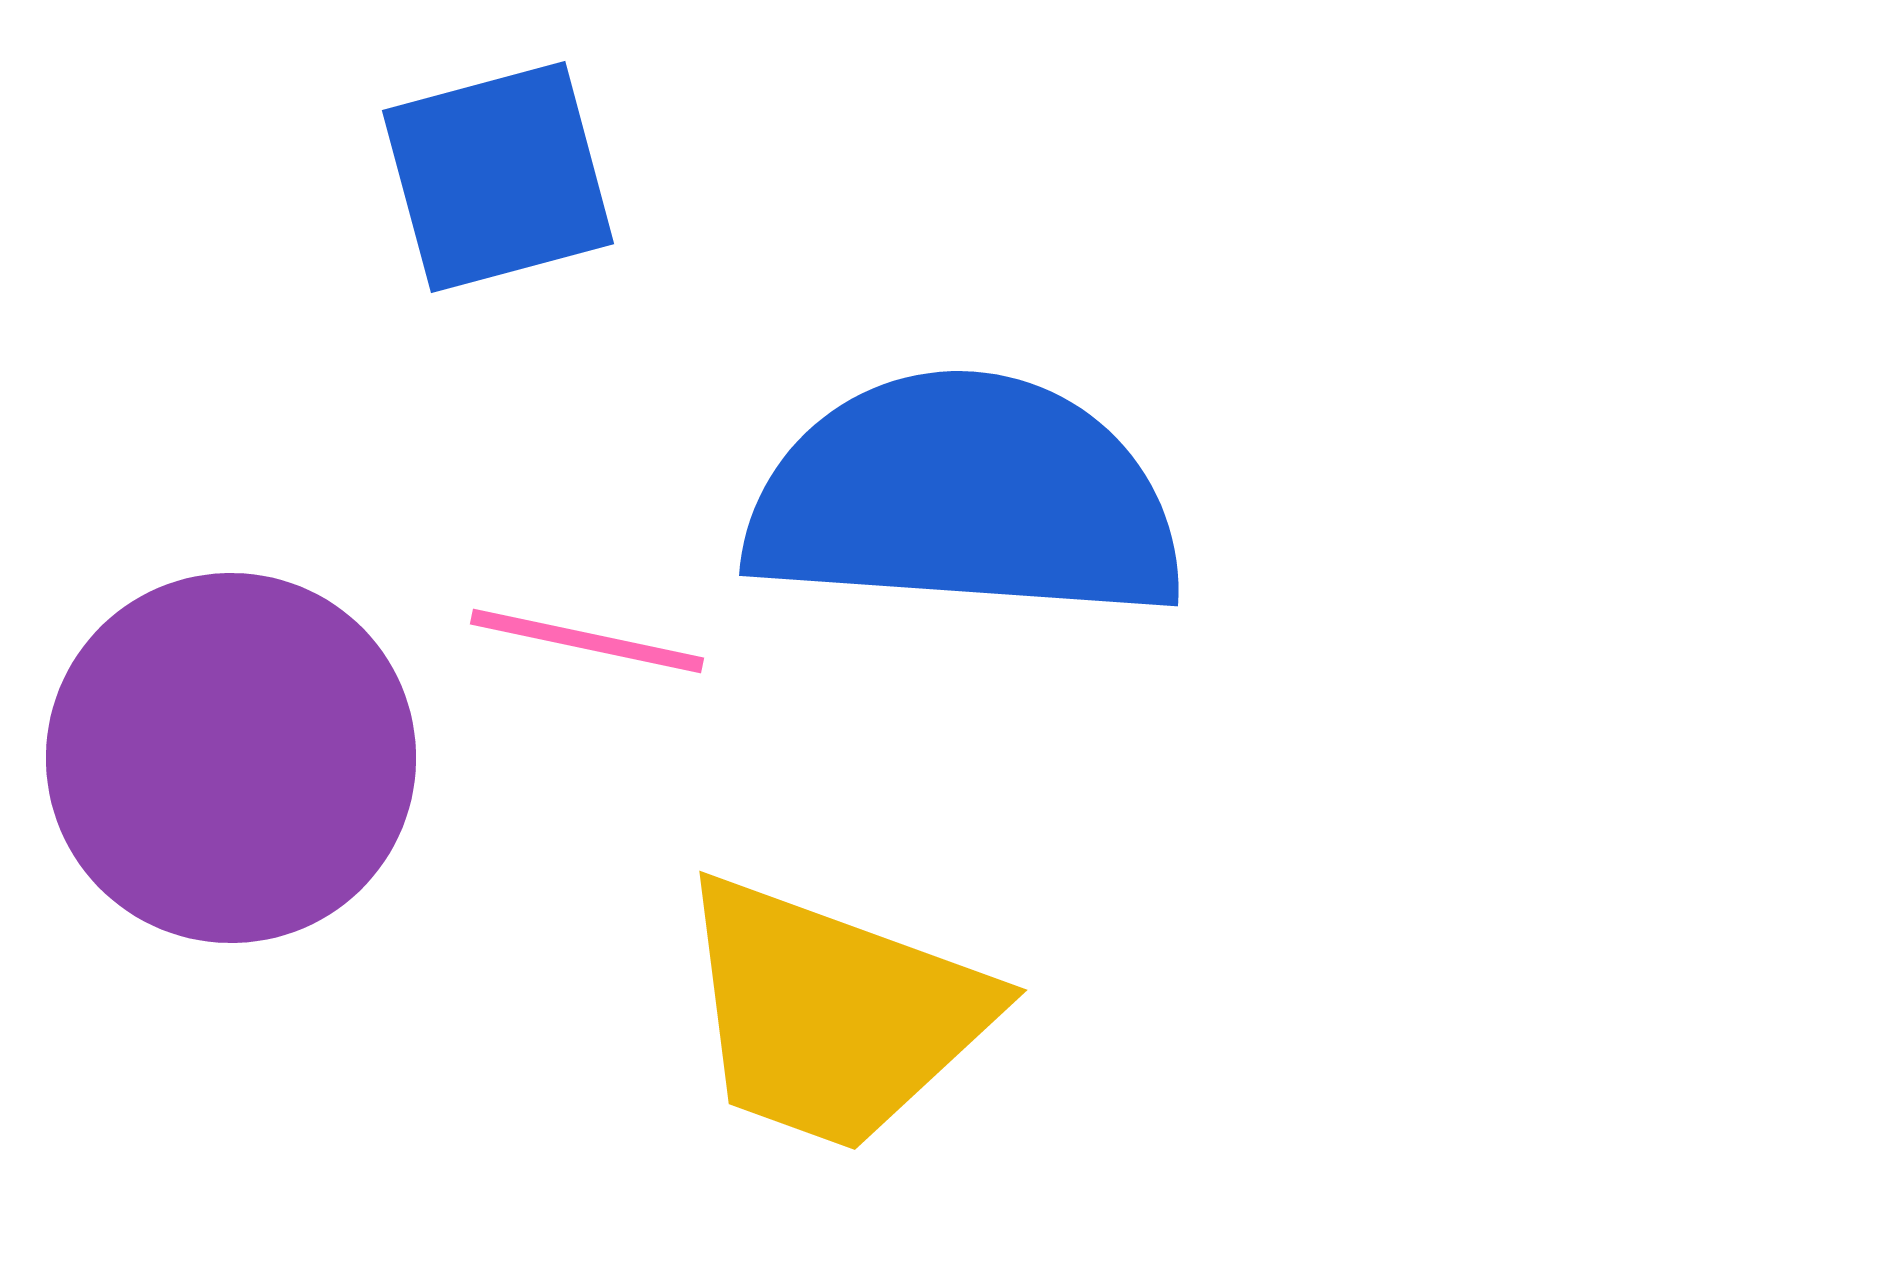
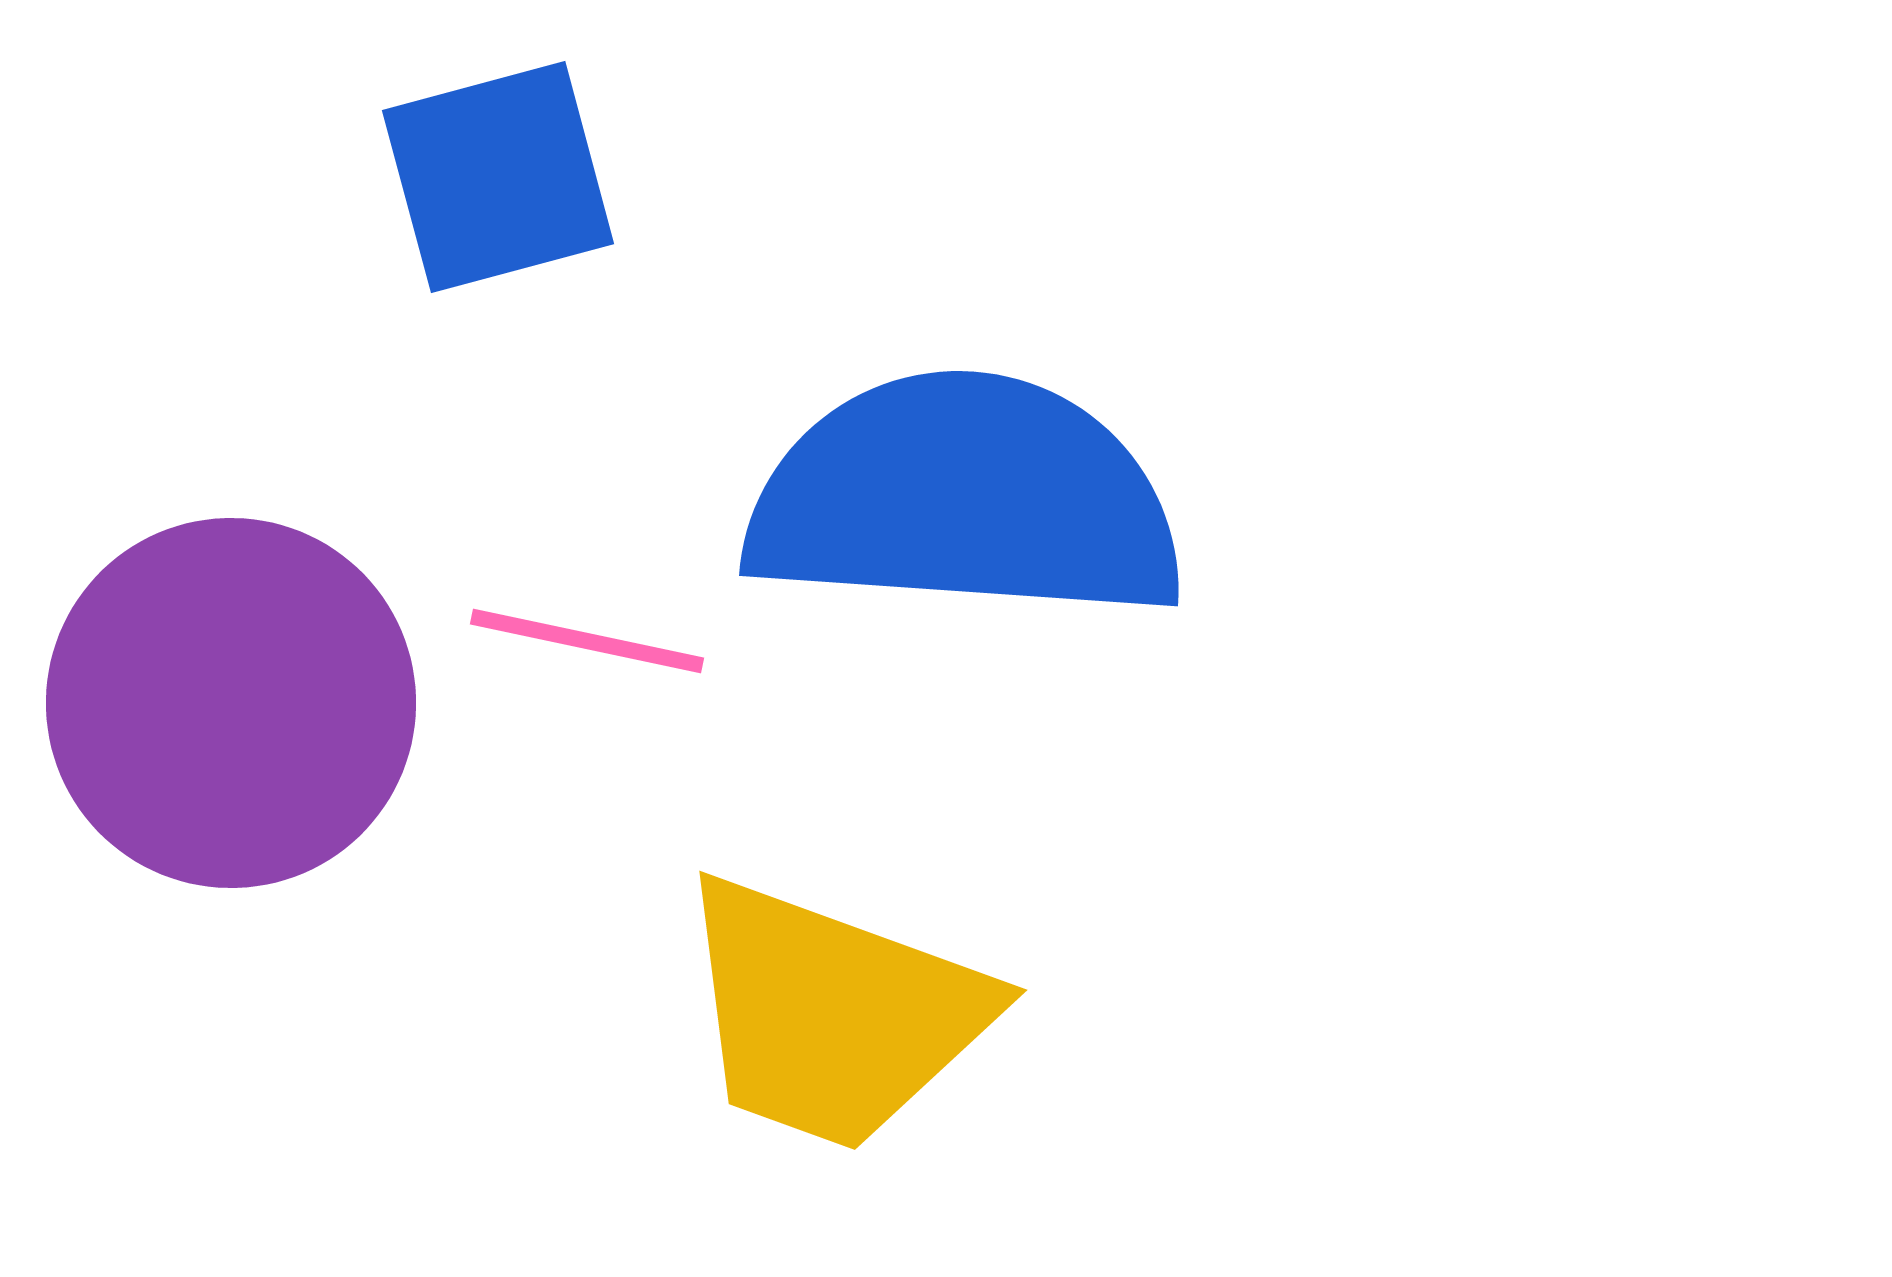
purple circle: moved 55 px up
